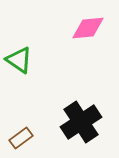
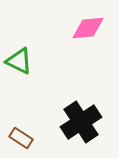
green triangle: moved 1 px down; rotated 8 degrees counterclockwise
brown rectangle: rotated 70 degrees clockwise
